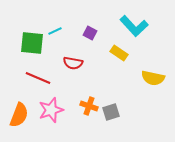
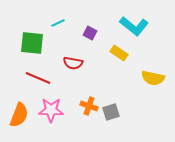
cyan L-shape: rotated 8 degrees counterclockwise
cyan line: moved 3 px right, 8 px up
pink star: rotated 20 degrees clockwise
